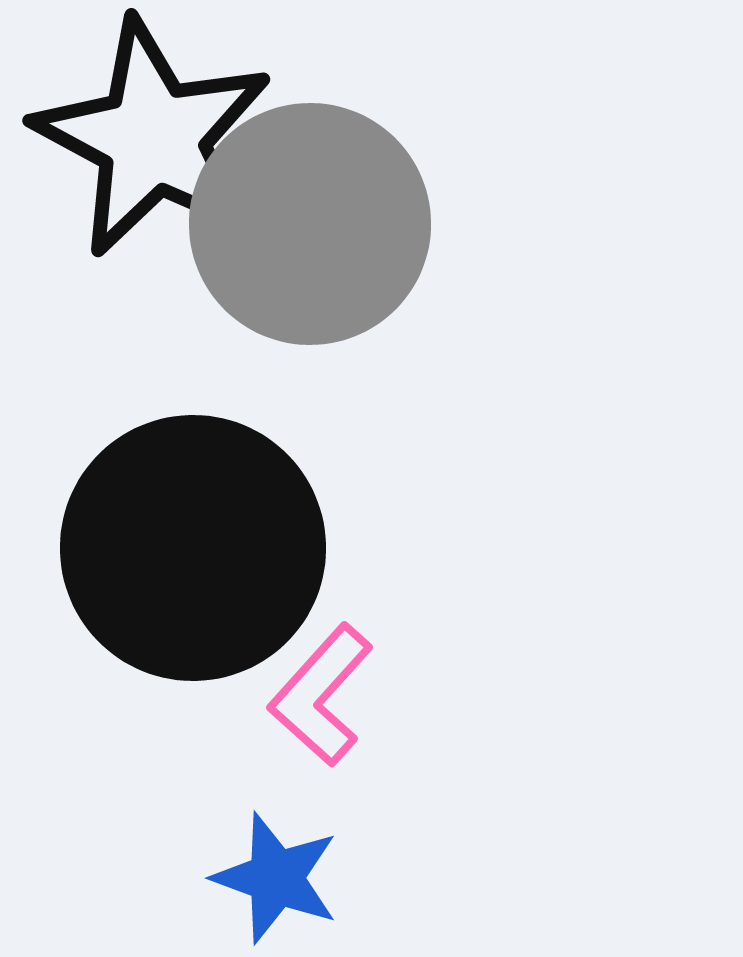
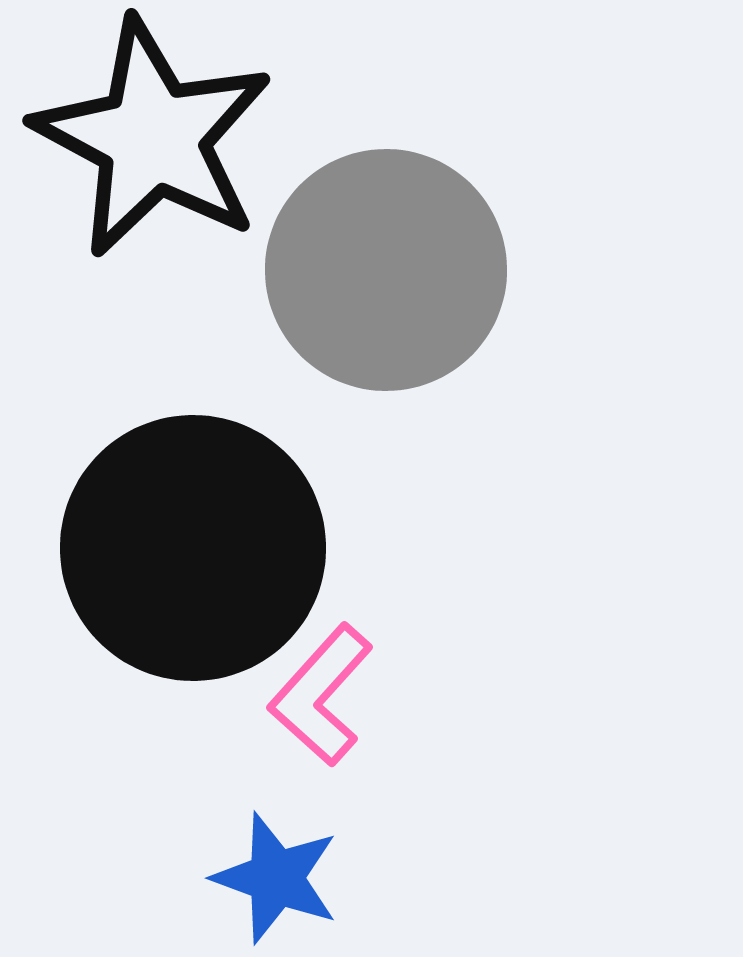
gray circle: moved 76 px right, 46 px down
